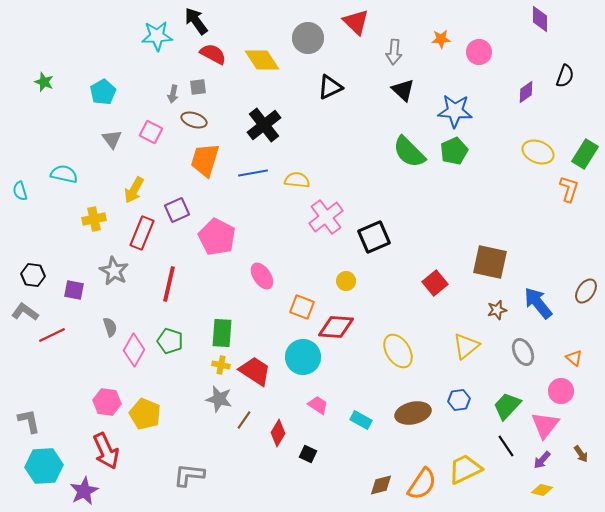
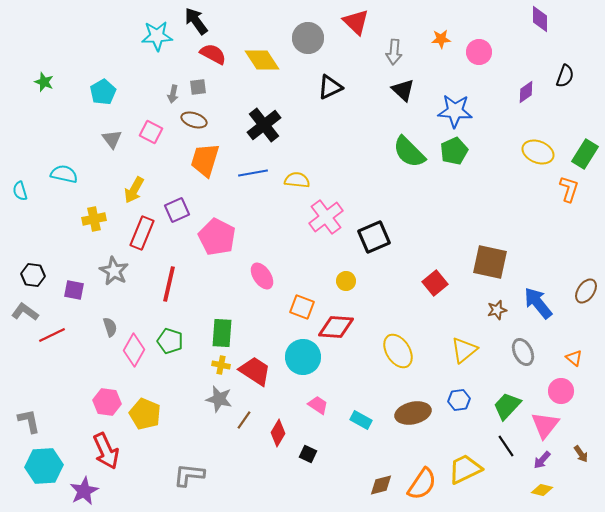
yellow triangle at (466, 346): moved 2 px left, 4 px down
